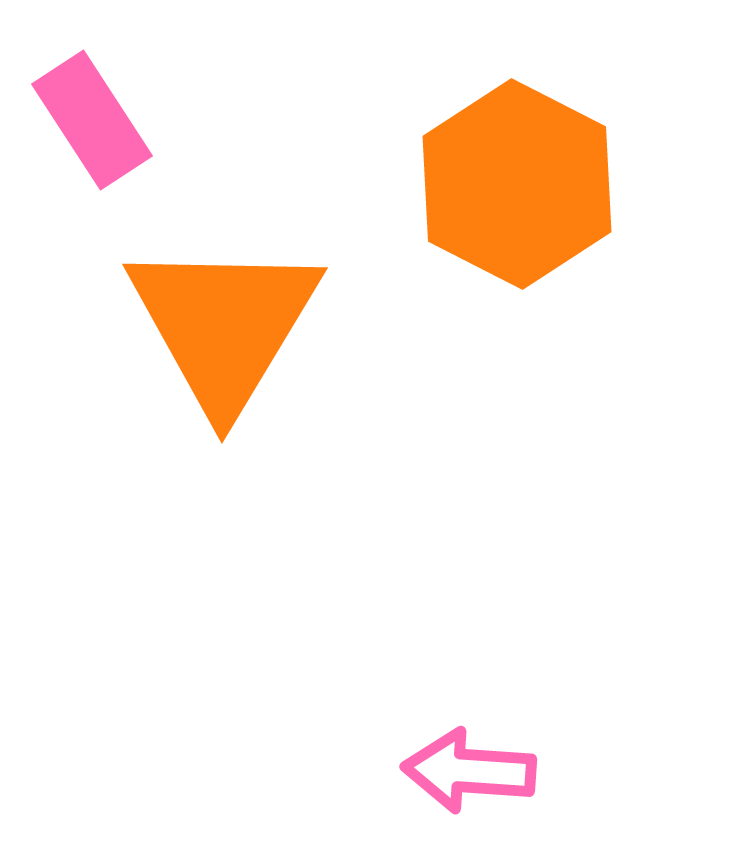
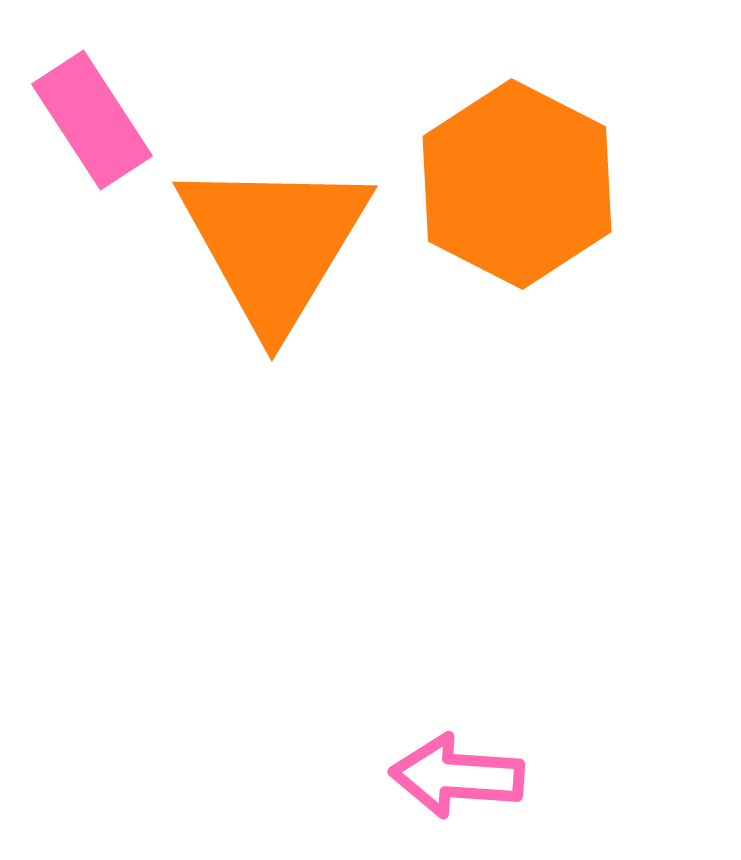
orange triangle: moved 50 px right, 82 px up
pink arrow: moved 12 px left, 5 px down
